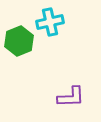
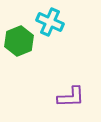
cyan cross: rotated 36 degrees clockwise
